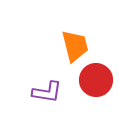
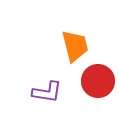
red circle: moved 2 px right, 1 px down
